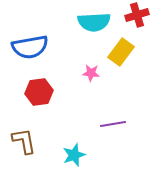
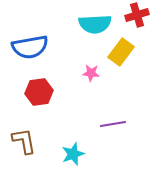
cyan semicircle: moved 1 px right, 2 px down
cyan star: moved 1 px left, 1 px up
